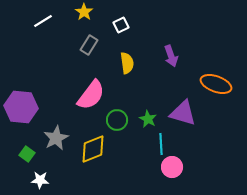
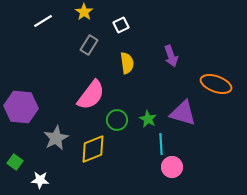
green square: moved 12 px left, 8 px down
